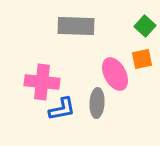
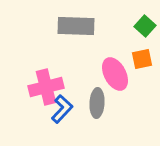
pink cross: moved 4 px right, 5 px down; rotated 20 degrees counterclockwise
blue L-shape: rotated 36 degrees counterclockwise
